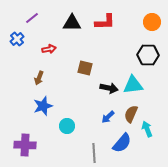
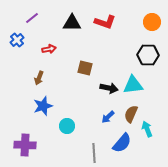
red L-shape: rotated 20 degrees clockwise
blue cross: moved 1 px down
